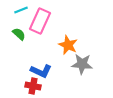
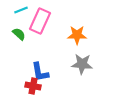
orange star: moved 9 px right, 10 px up; rotated 24 degrees counterclockwise
blue L-shape: moved 1 px left, 1 px down; rotated 55 degrees clockwise
